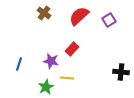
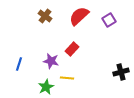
brown cross: moved 1 px right, 3 px down
black cross: rotated 21 degrees counterclockwise
